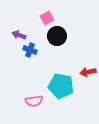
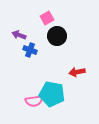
red arrow: moved 11 px left
cyan pentagon: moved 9 px left, 8 px down
